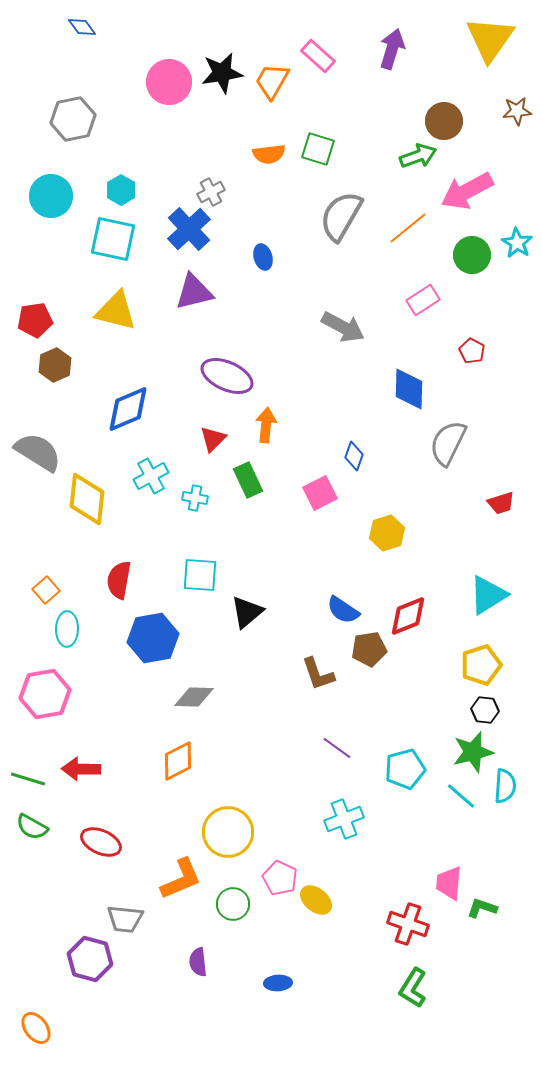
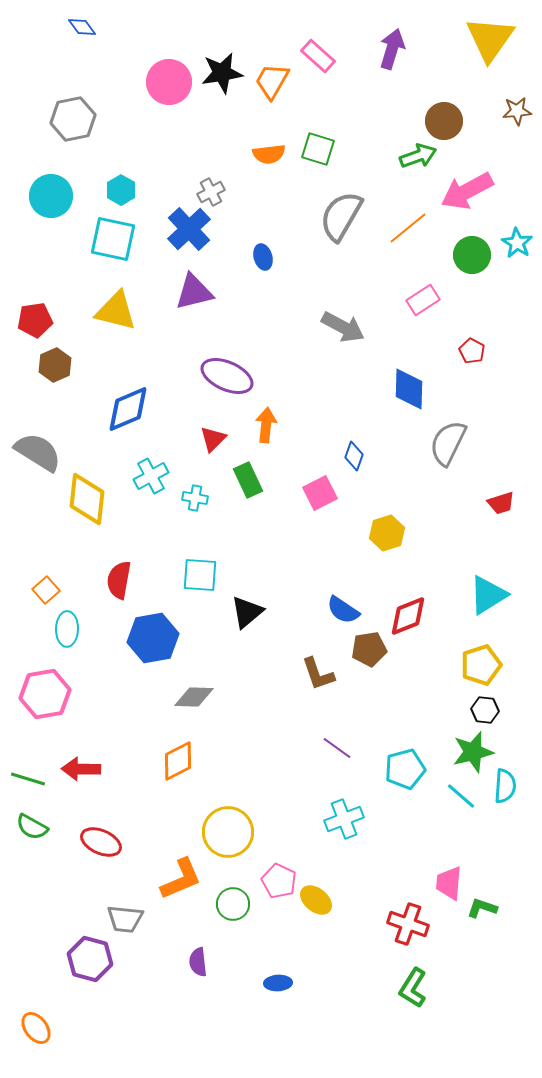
pink pentagon at (280, 878): moved 1 px left, 3 px down
